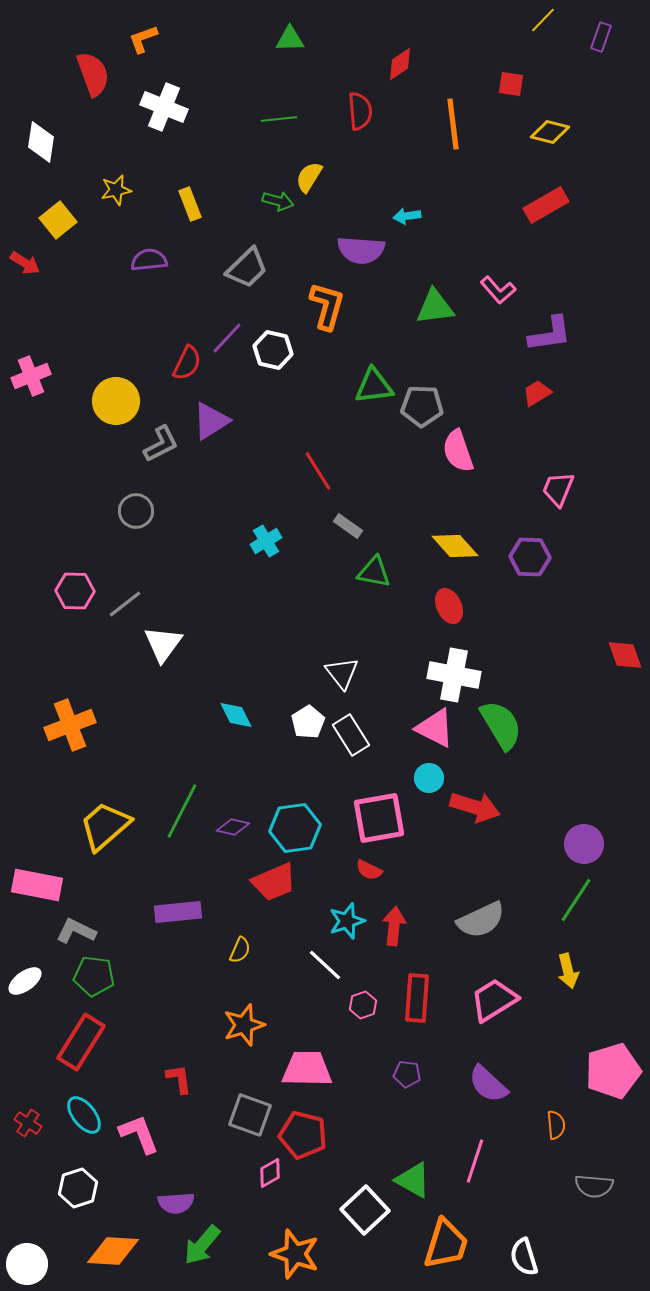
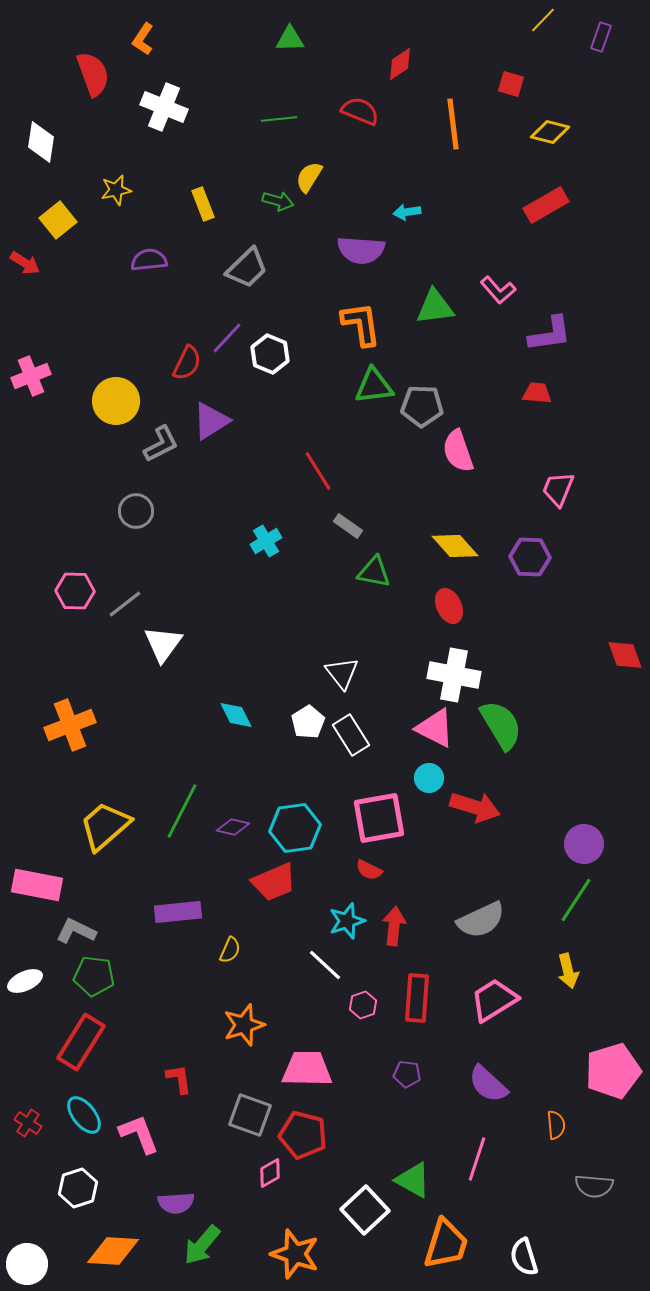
orange L-shape at (143, 39): rotated 36 degrees counterclockwise
red square at (511, 84): rotated 8 degrees clockwise
red semicircle at (360, 111): rotated 63 degrees counterclockwise
yellow rectangle at (190, 204): moved 13 px right
cyan arrow at (407, 216): moved 4 px up
orange L-shape at (327, 306): moved 34 px right, 18 px down; rotated 24 degrees counterclockwise
white hexagon at (273, 350): moved 3 px left, 4 px down; rotated 9 degrees clockwise
red trapezoid at (537, 393): rotated 36 degrees clockwise
yellow semicircle at (240, 950): moved 10 px left
white ellipse at (25, 981): rotated 12 degrees clockwise
pink line at (475, 1161): moved 2 px right, 2 px up
